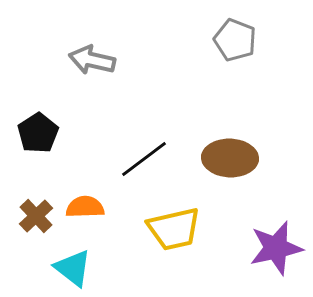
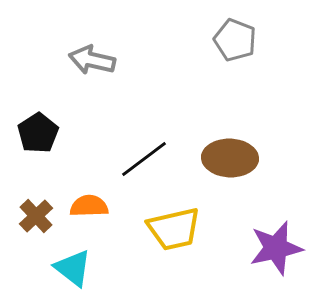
orange semicircle: moved 4 px right, 1 px up
